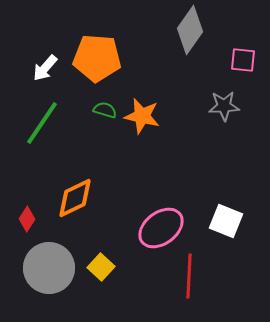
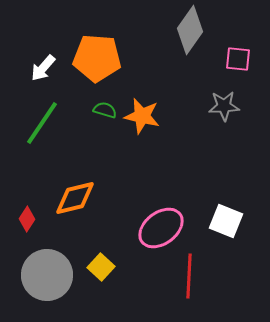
pink square: moved 5 px left, 1 px up
white arrow: moved 2 px left
orange diamond: rotated 12 degrees clockwise
gray circle: moved 2 px left, 7 px down
